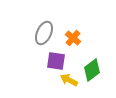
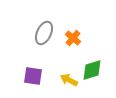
purple square: moved 23 px left, 15 px down
green diamond: rotated 20 degrees clockwise
